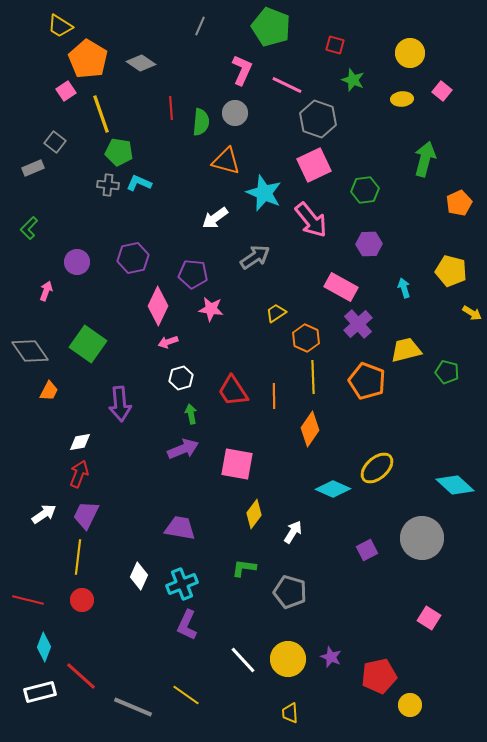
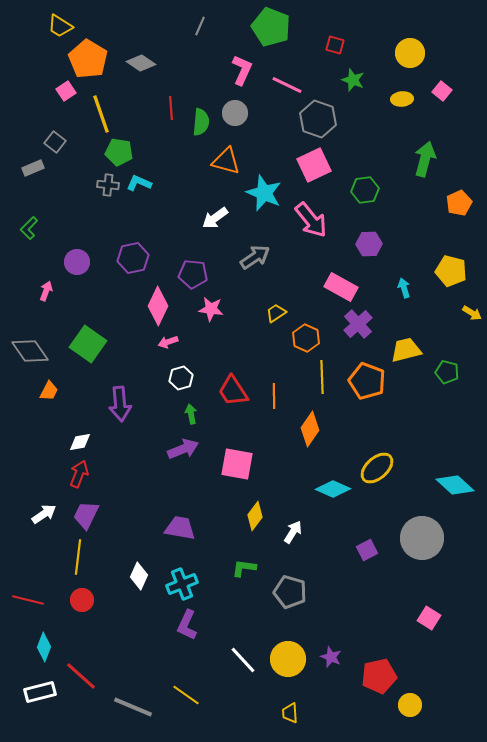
yellow line at (313, 377): moved 9 px right
yellow diamond at (254, 514): moved 1 px right, 2 px down
